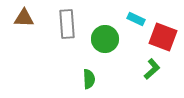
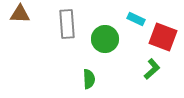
brown triangle: moved 4 px left, 4 px up
